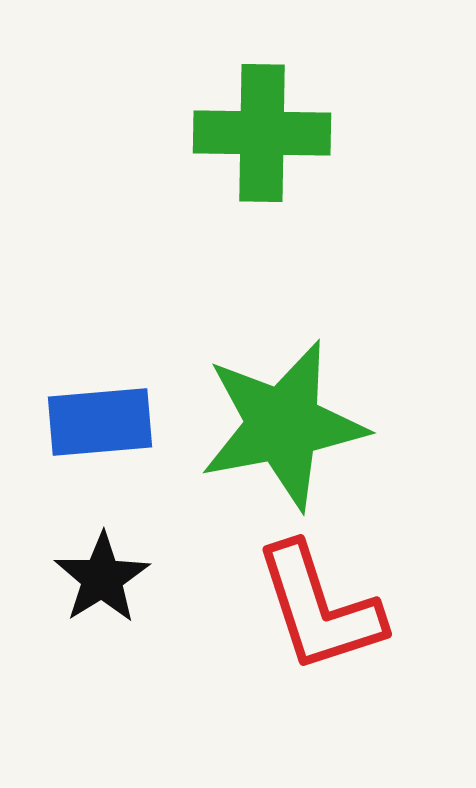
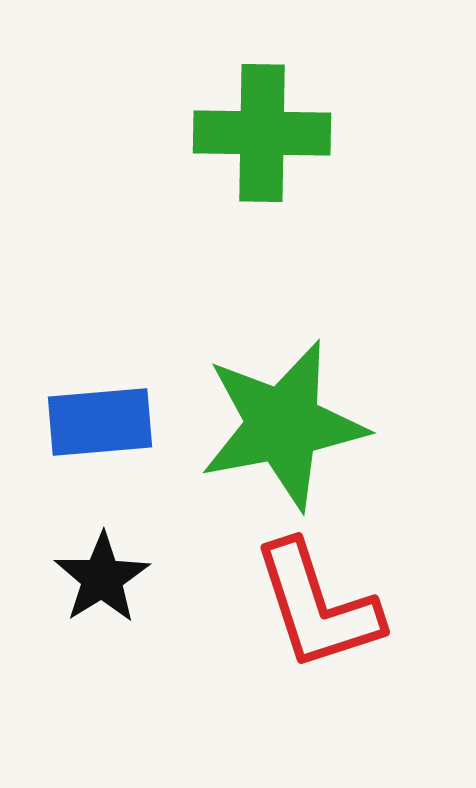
red L-shape: moved 2 px left, 2 px up
